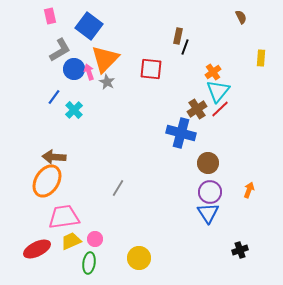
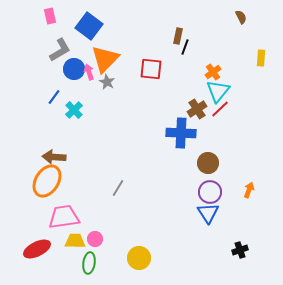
blue cross: rotated 12 degrees counterclockwise
yellow trapezoid: moved 4 px right; rotated 25 degrees clockwise
